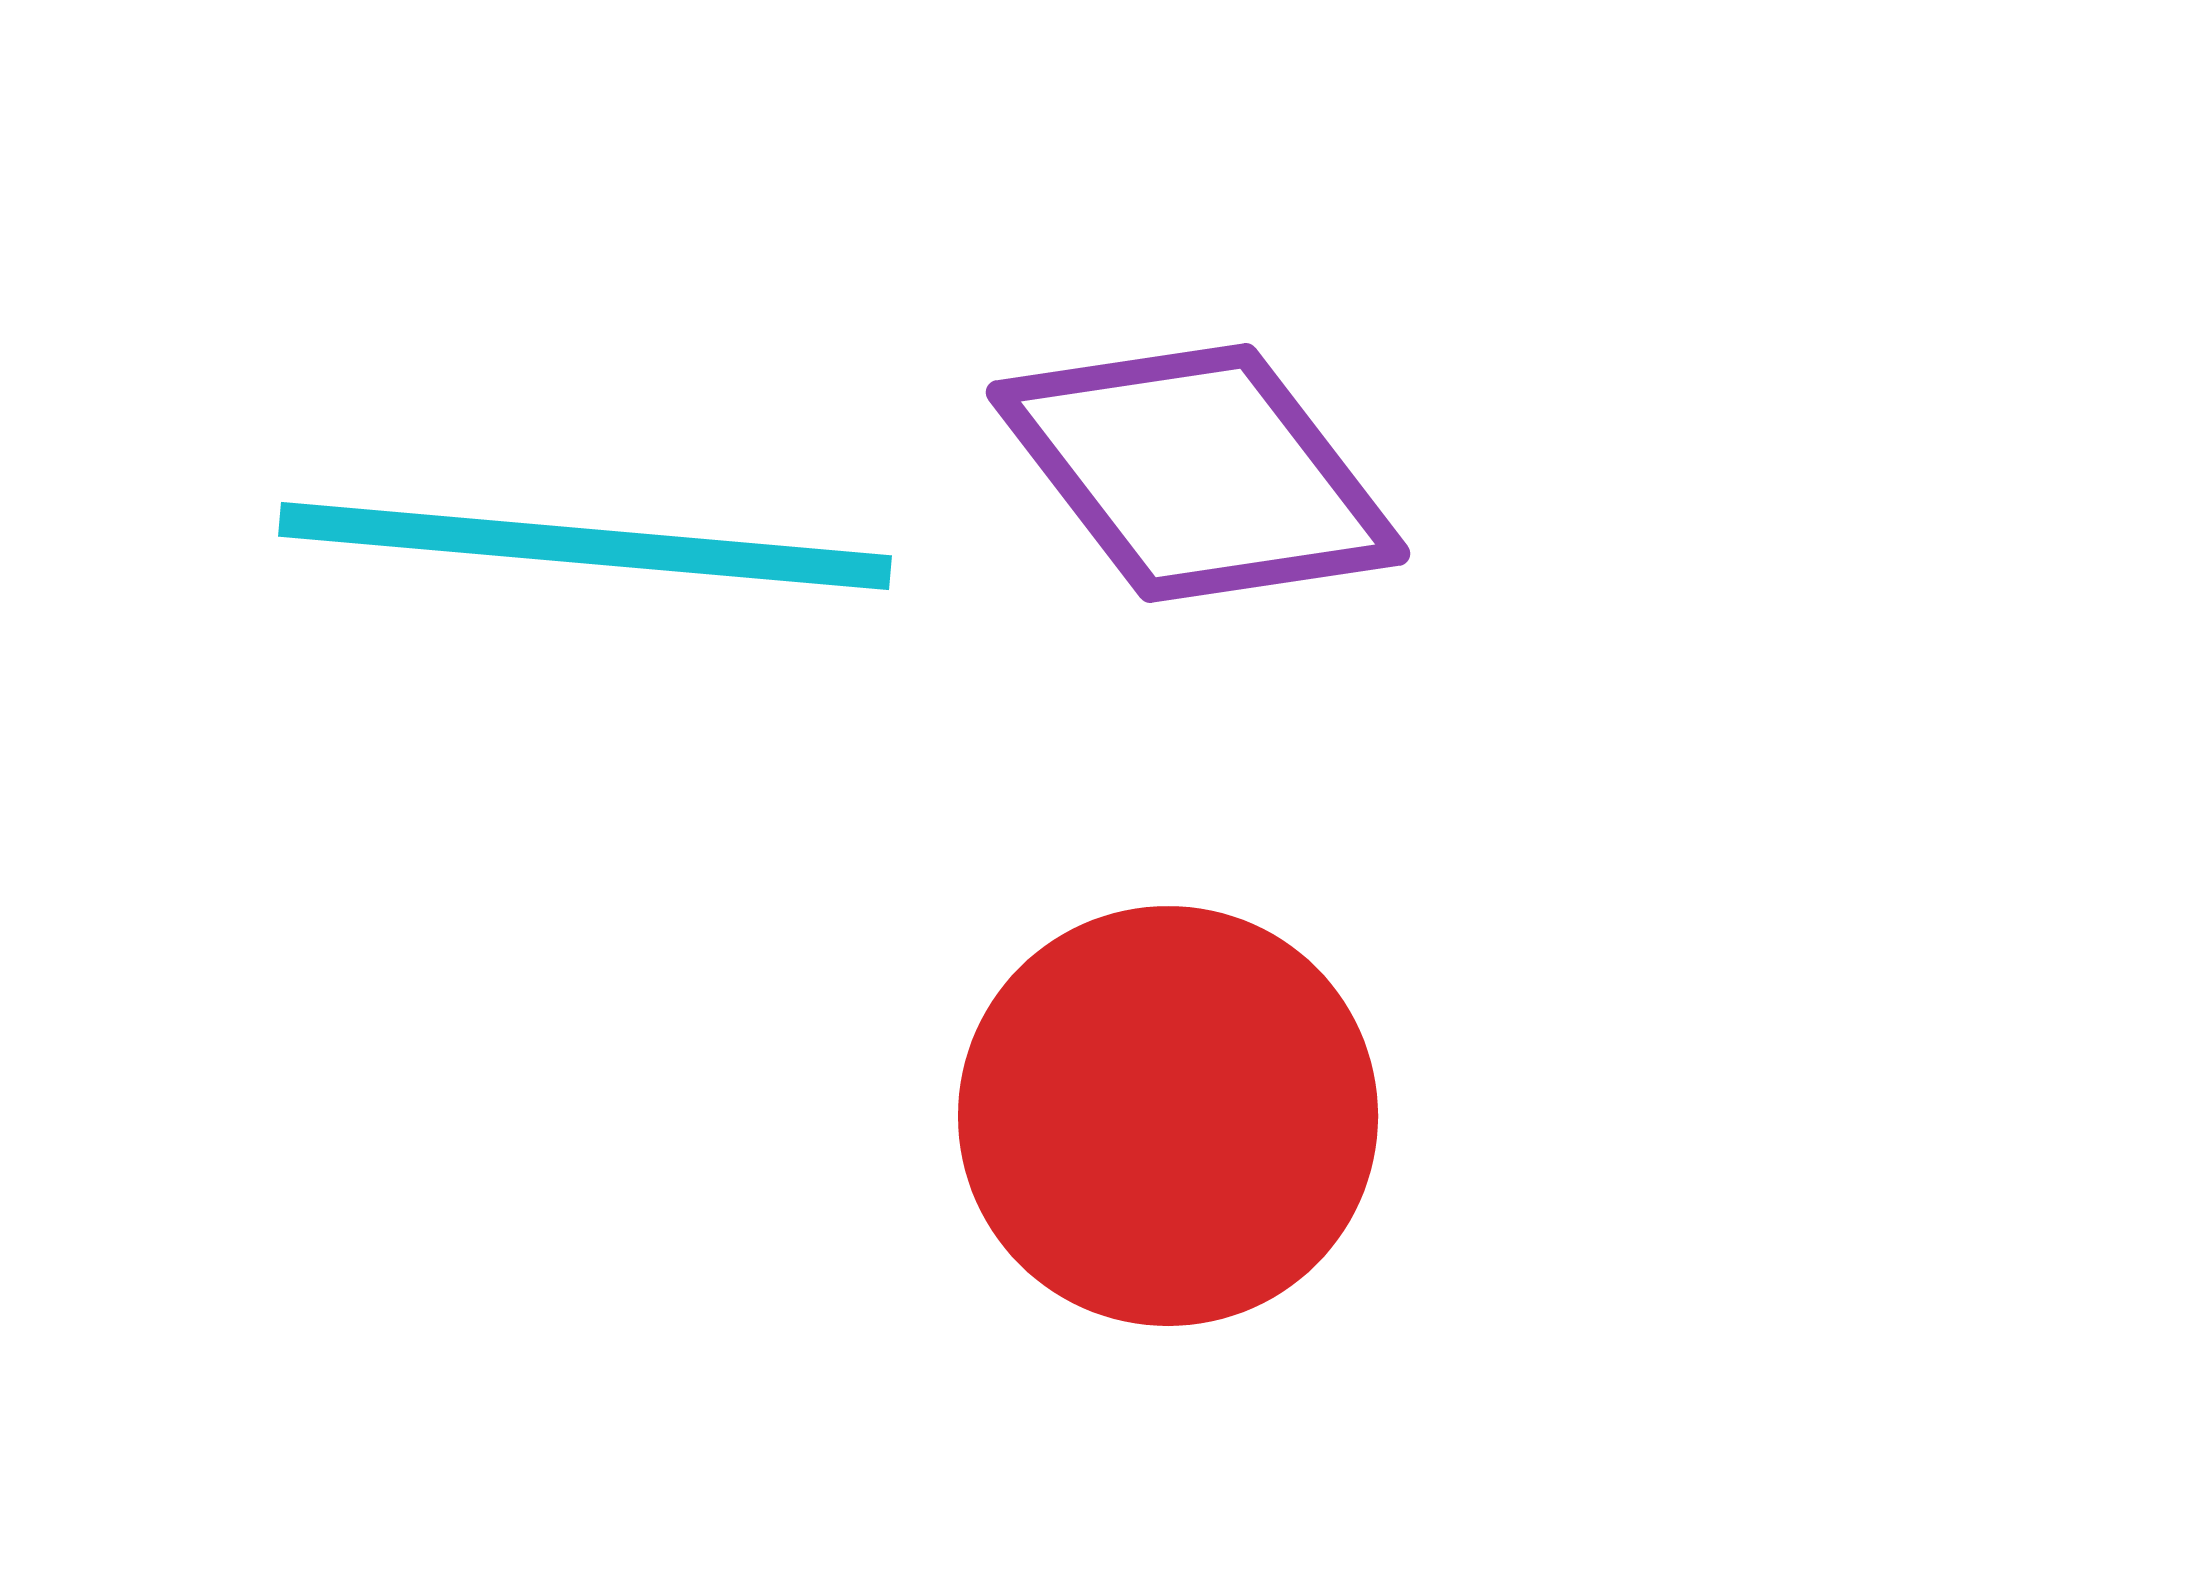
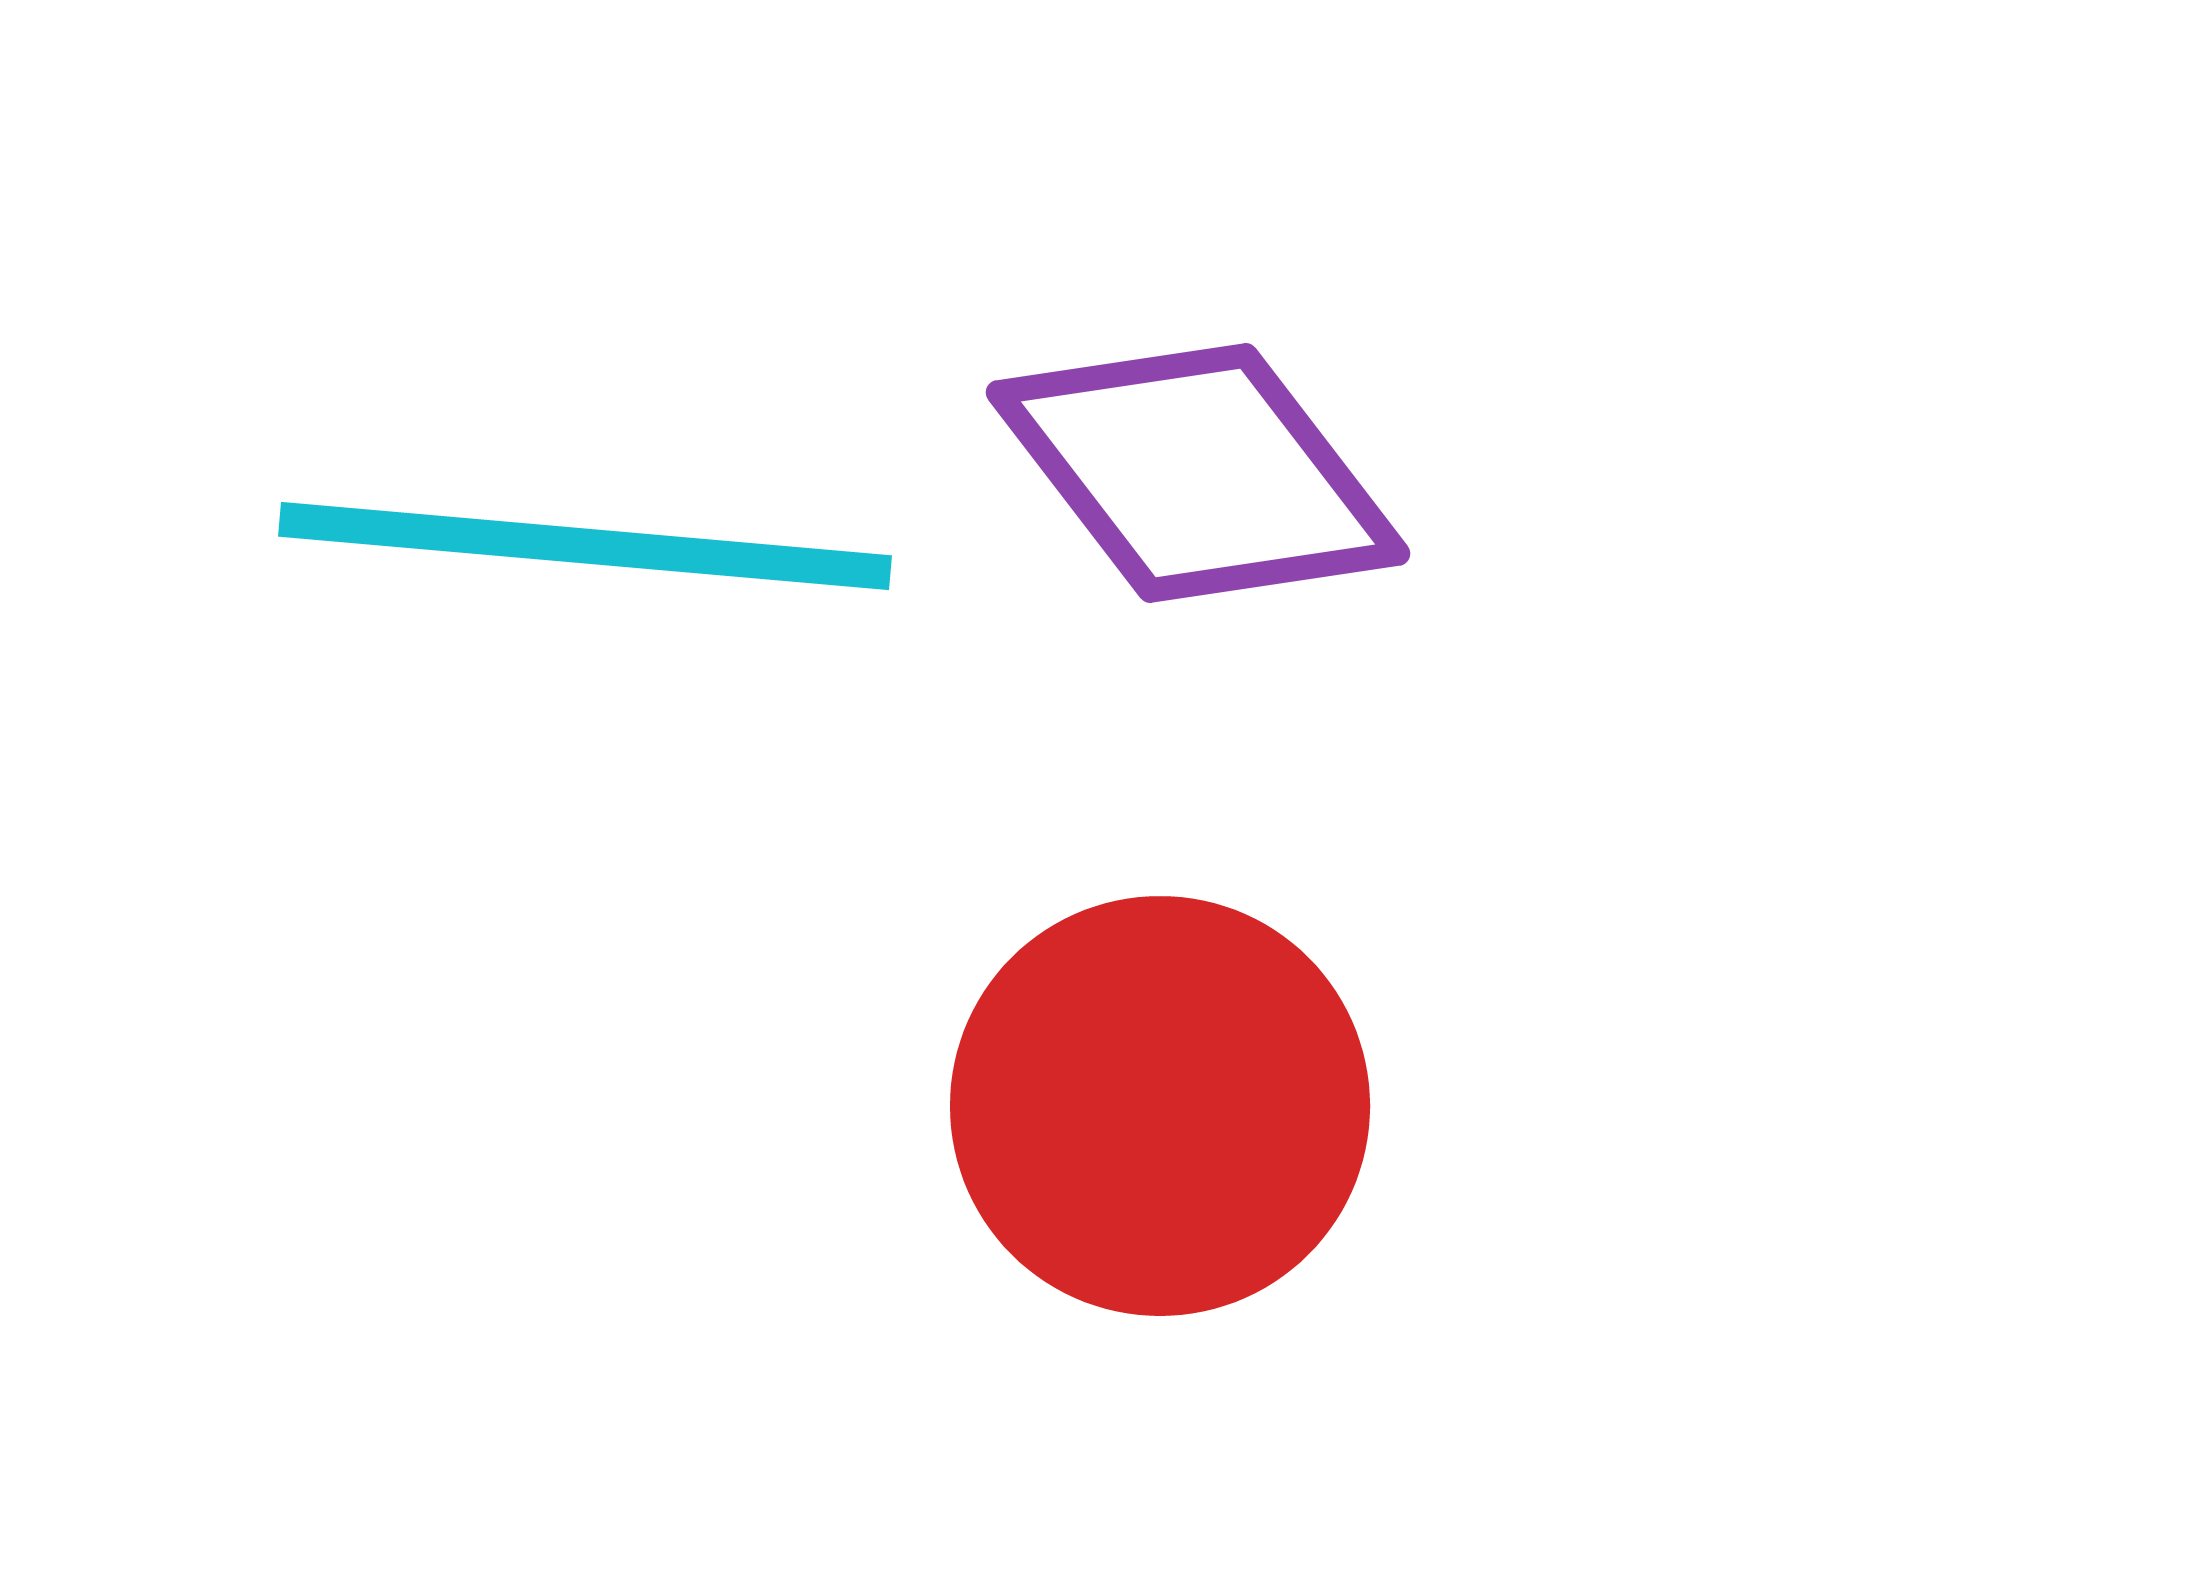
red circle: moved 8 px left, 10 px up
